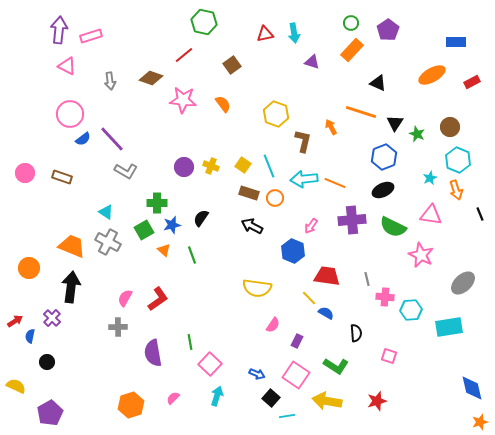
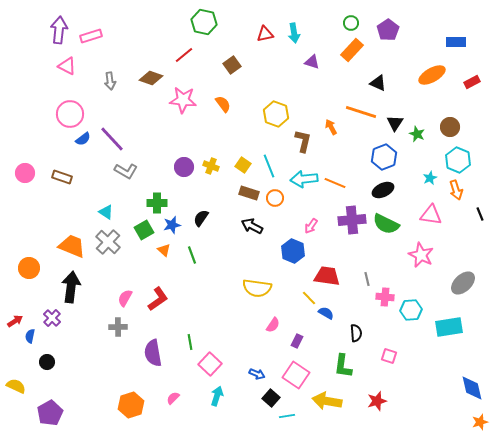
green semicircle at (393, 227): moved 7 px left, 3 px up
gray cross at (108, 242): rotated 15 degrees clockwise
green L-shape at (336, 366): moved 7 px right; rotated 65 degrees clockwise
